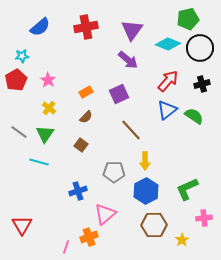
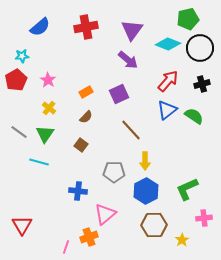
blue cross: rotated 24 degrees clockwise
